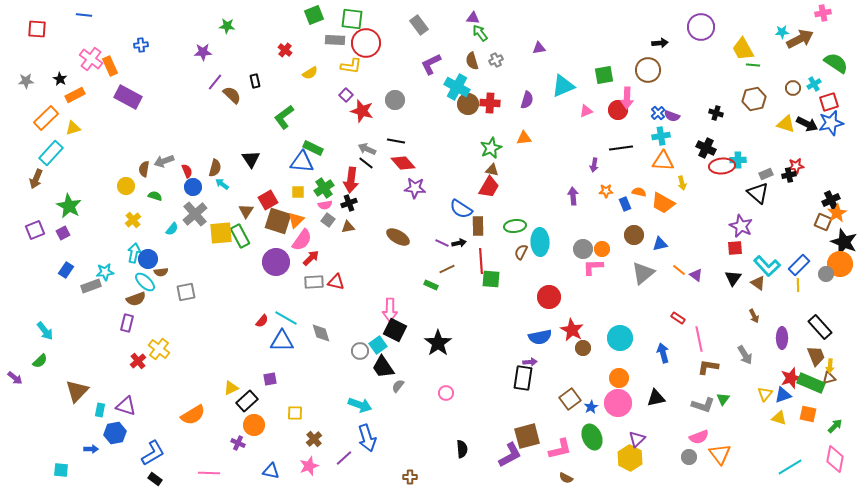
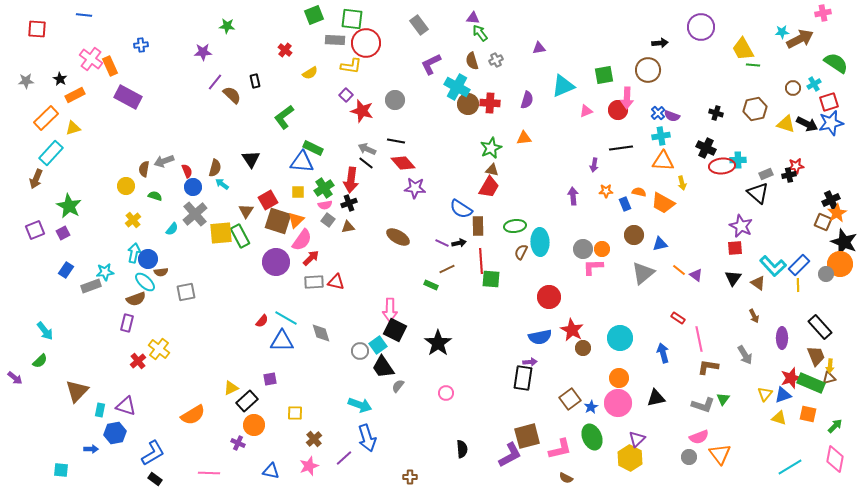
brown hexagon at (754, 99): moved 1 px right, 10 px down
cyan L-shape at (767, 266): moved 6 px right
